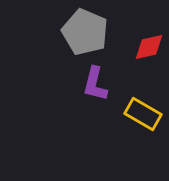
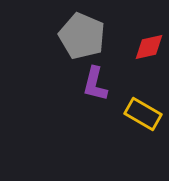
gray pentagon: moved 3 px left, 4 px down
